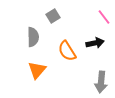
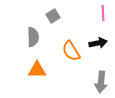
pink line: moved 1 px left, 4 px up; rotated 35 degrees clockwise
black arrow: moved 3 px right
orange semicircle: moved 4 px right
orange triangle: rotated 48 degrees clockwise
